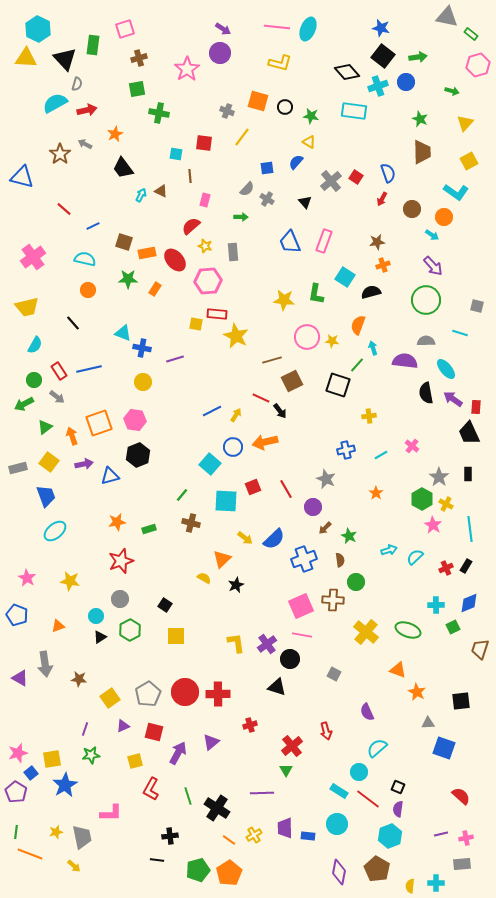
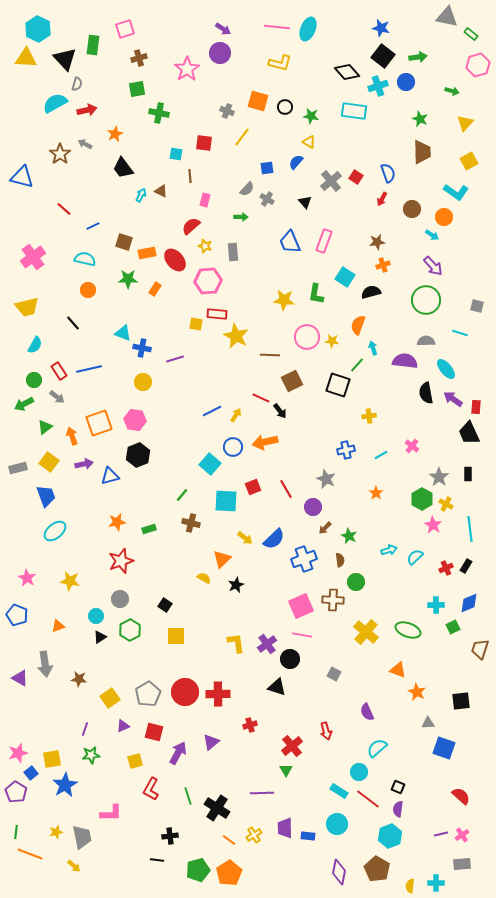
brown line at (272, 360): moved 2 px left, 5 px up; rotated 18 degrees clockwise
pink cross at (466, 838): moved 4 px left, 3 px up; rotated 24 degrees counterclockwise
